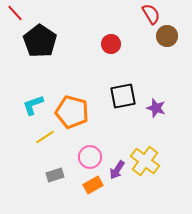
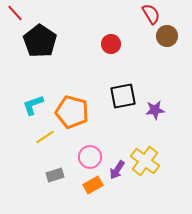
purple star: moved 1 px left, 2 px down; rotated 24 degrees counterclockwise
